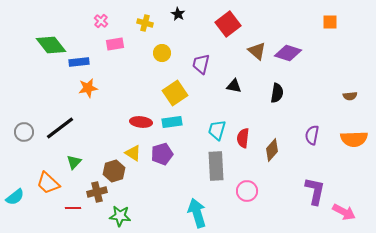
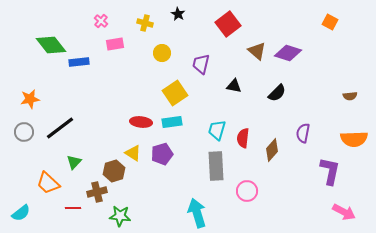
orange square: rotated 28 degrees clockwise
orange star: moved 58 px left, 11 px down
black semicircle: rotated 36 degrees clockwise
purple semicircle: moved 9 px left, 2 px up
purple L-shape: moved 15 px right, 20 px up
cyan semicircle: moved 6 px right, 16 px down
